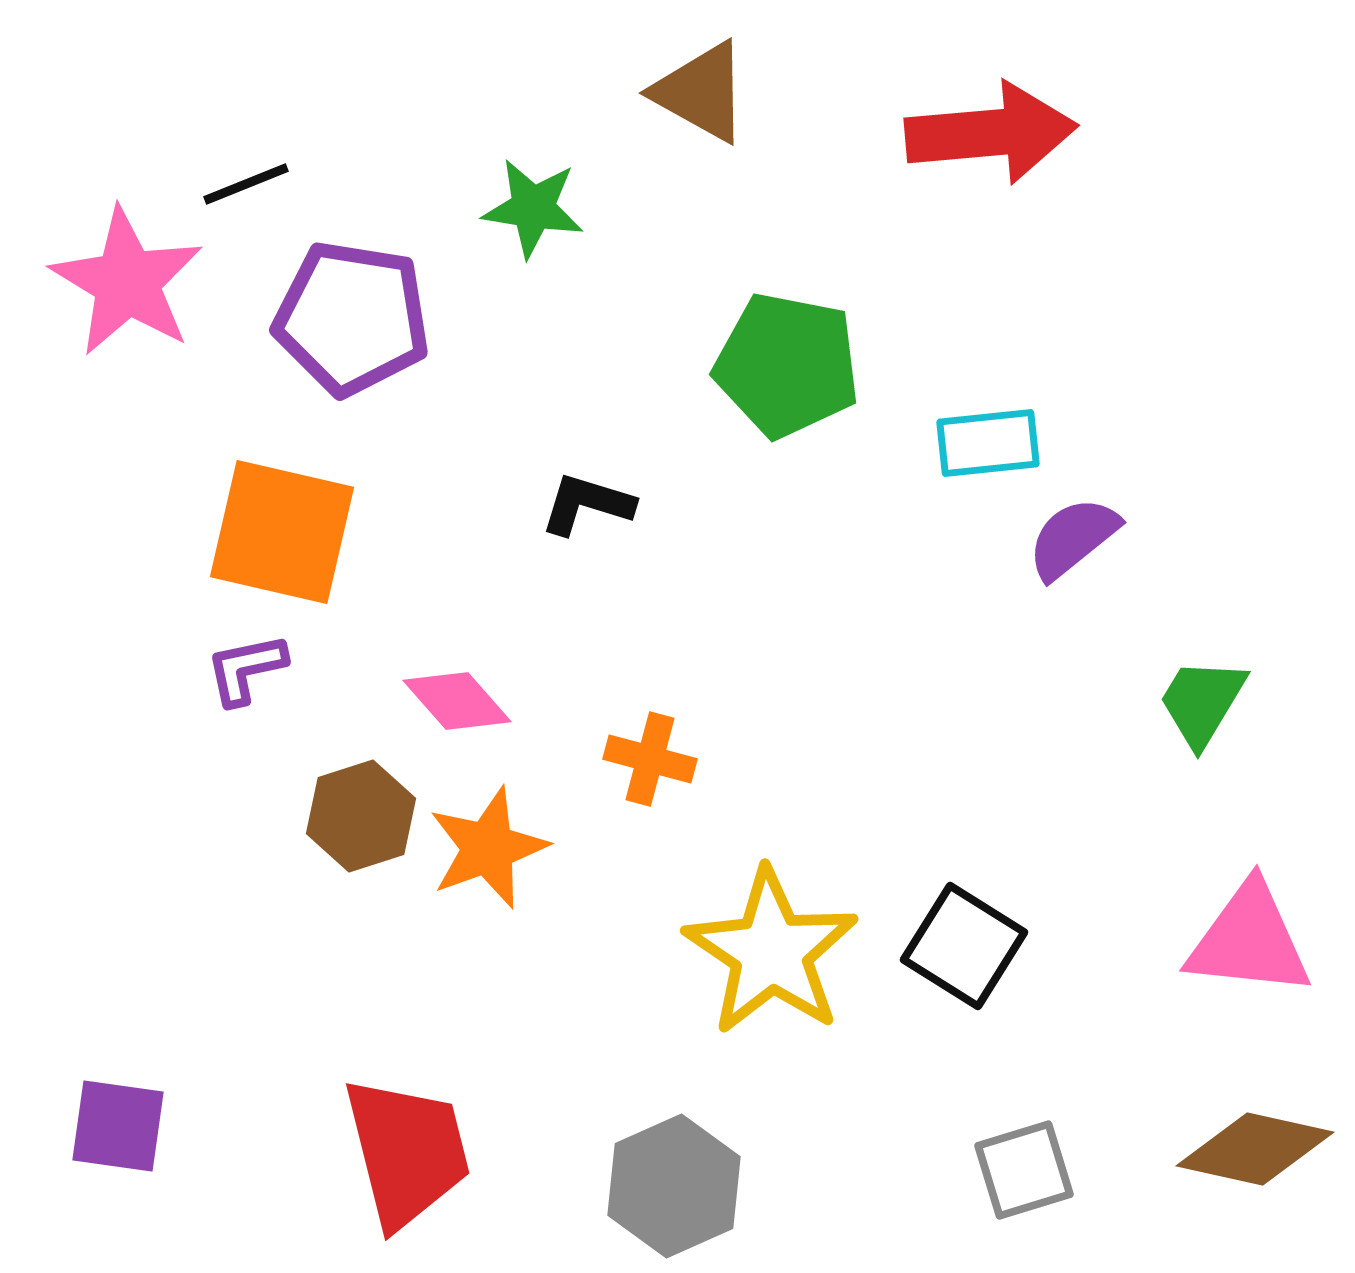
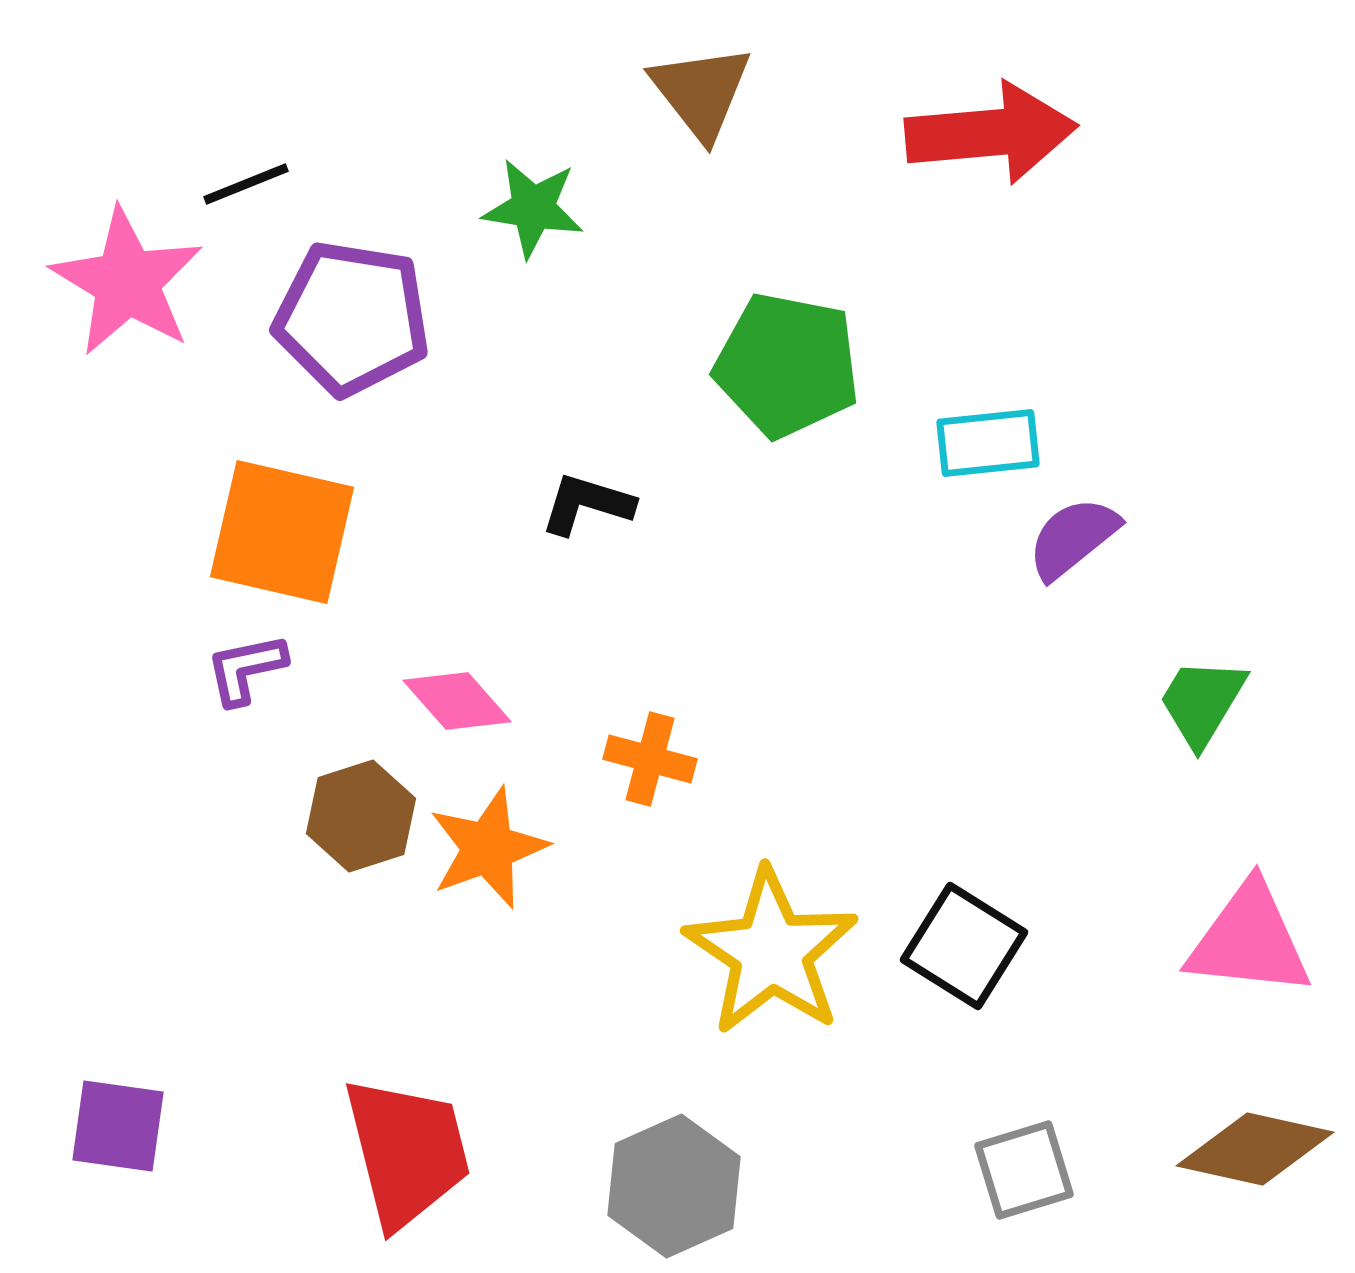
brown triangle: rotated 23 degrees clockwise
